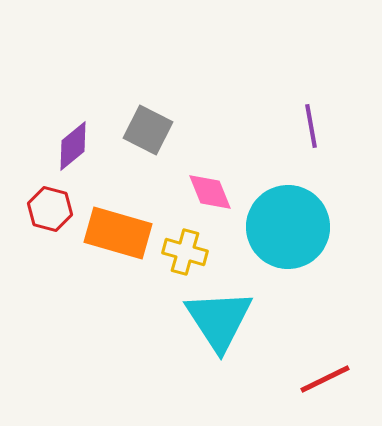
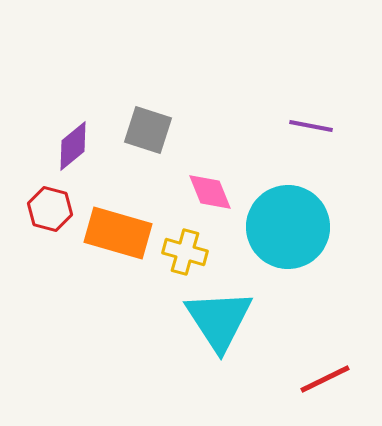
purple line: rotated 69 degrees counterclockwise
gray square: rotated 9 degrees counterclockwise
